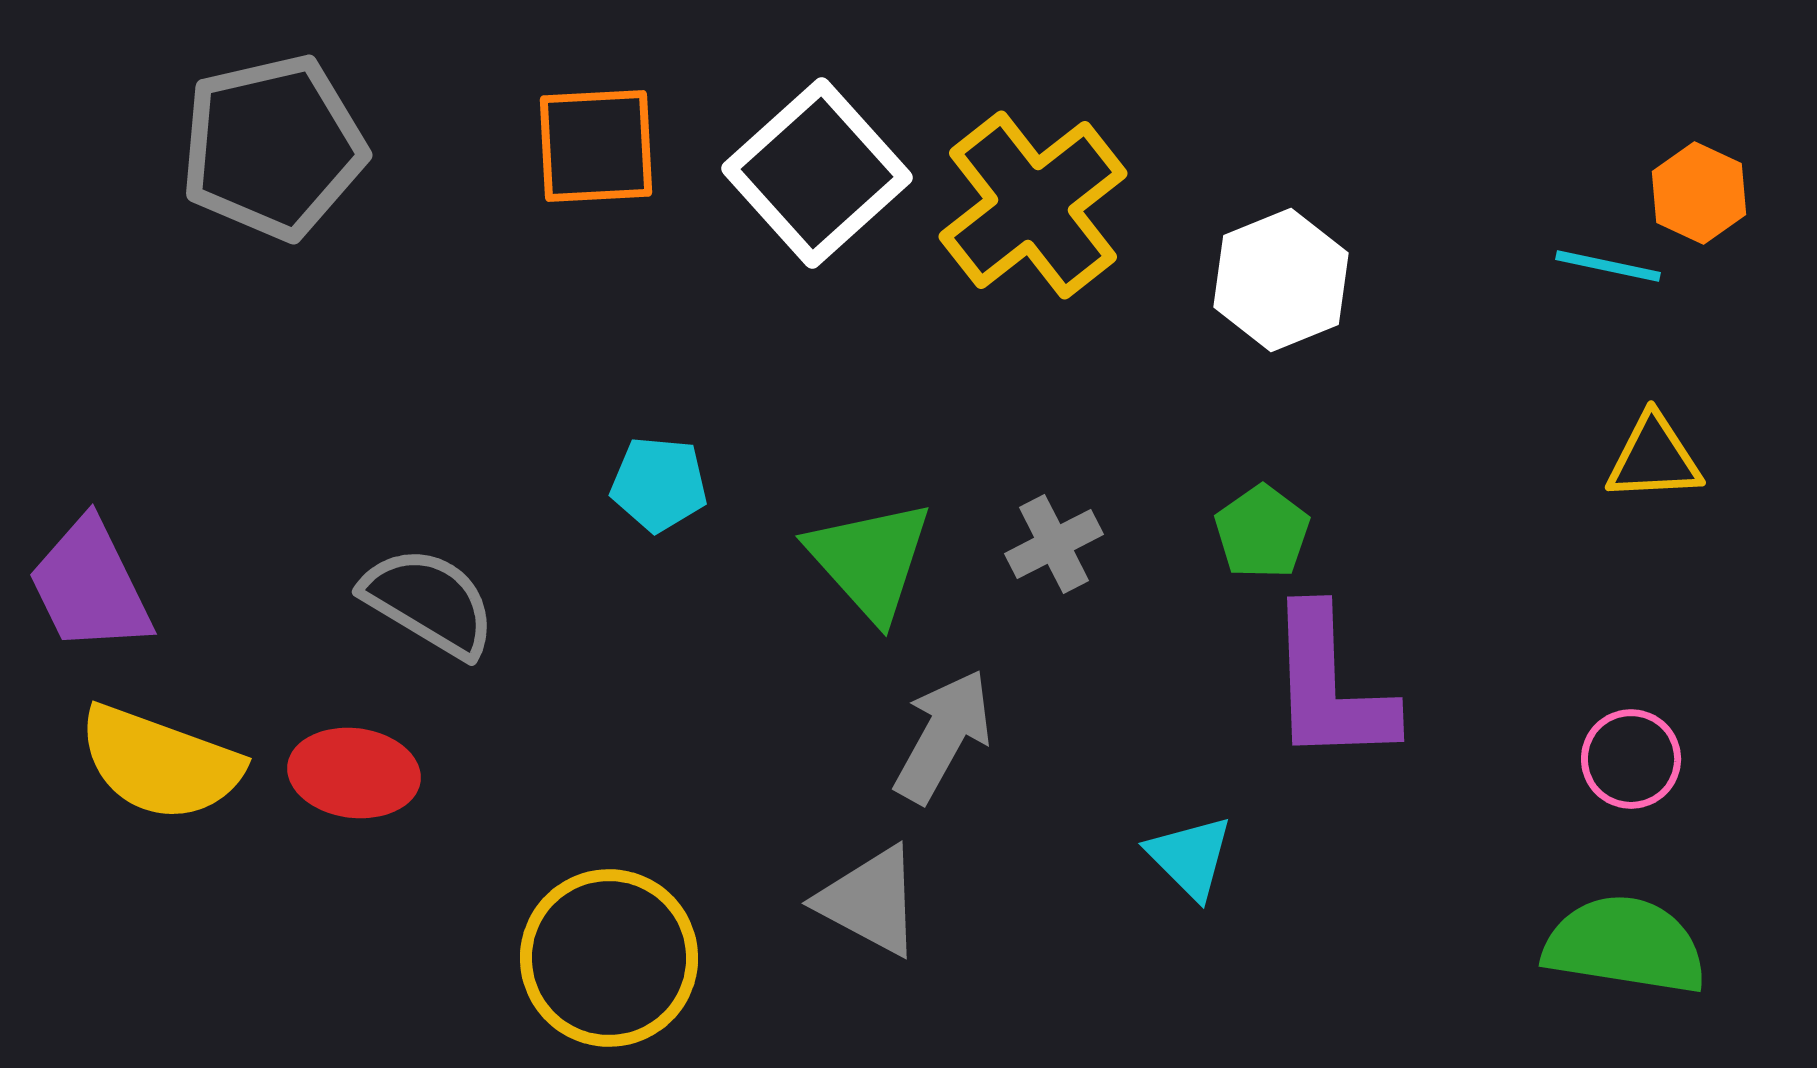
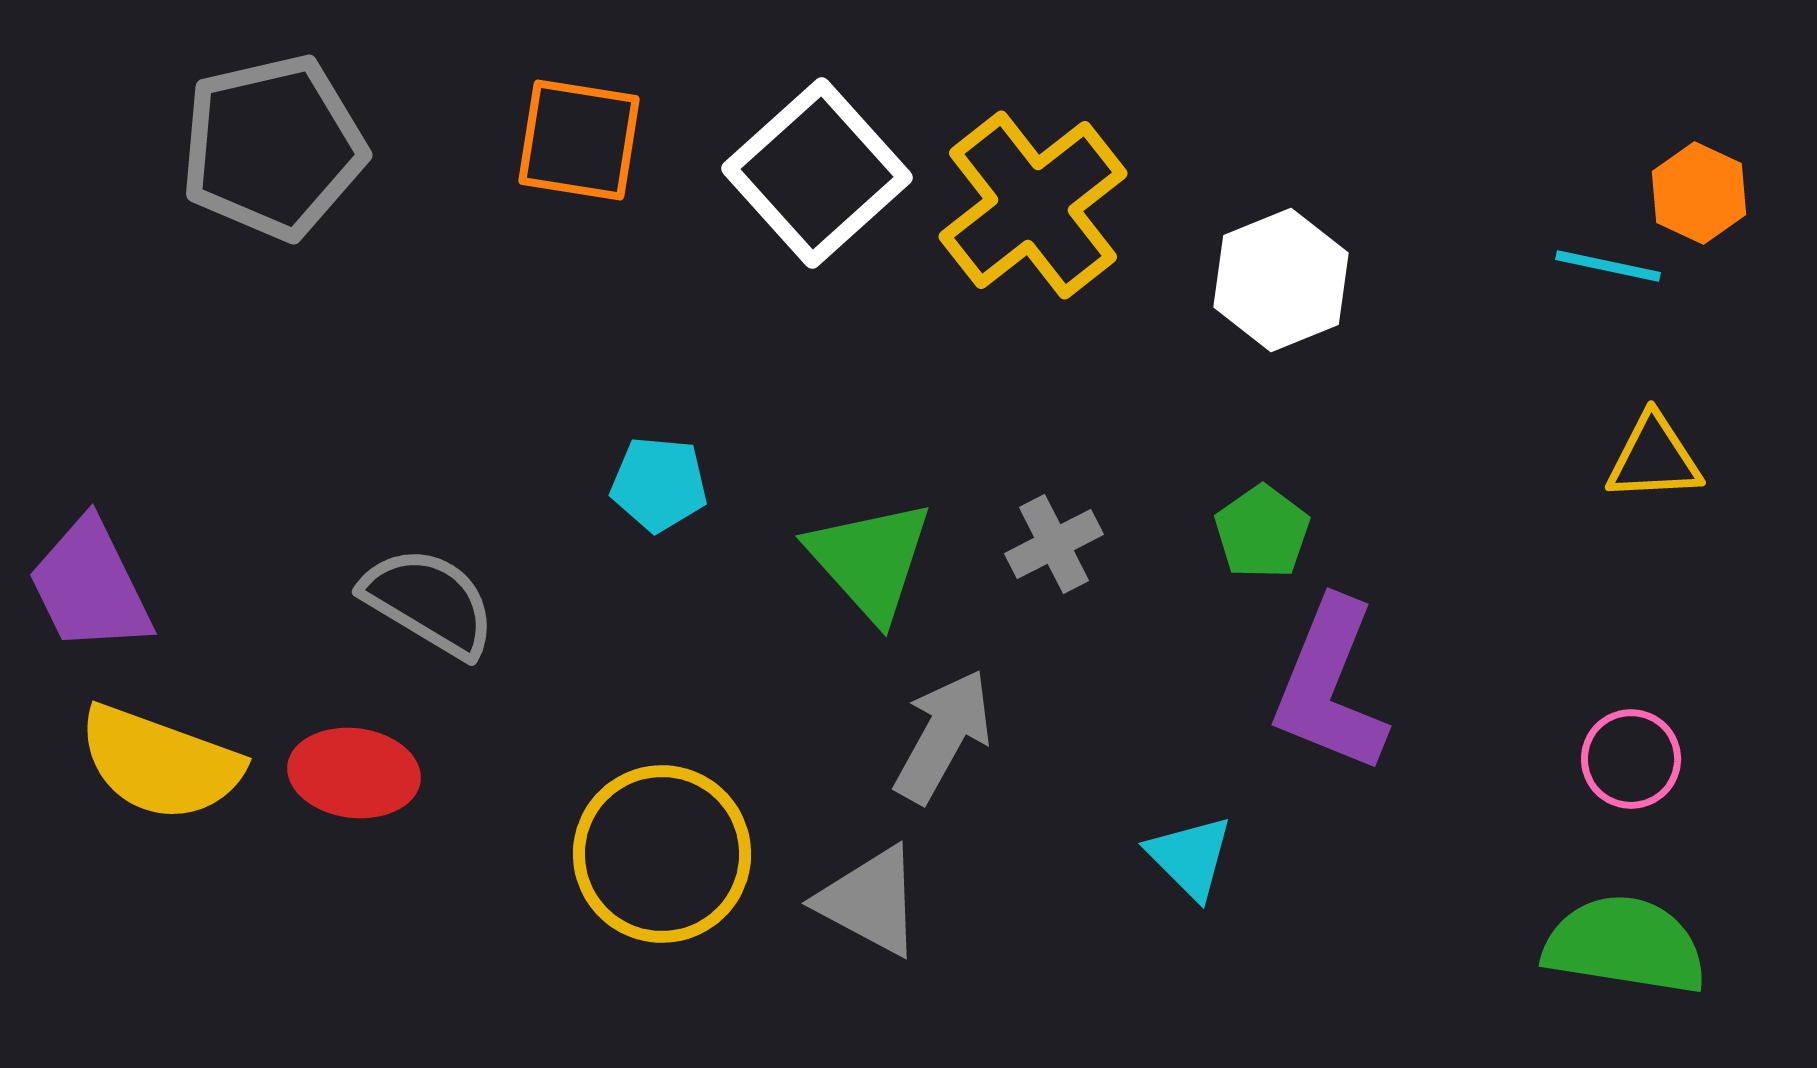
orange square: moved 17 px left, 6 px up; rotated 12 degrees clockwise
purple L-shape: rotated 24 degrees clockwise
yellow circle: moved 53 px right, 104 px up
